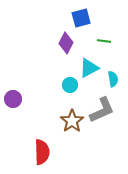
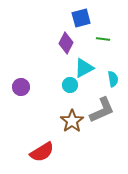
green line: moved 1 px left, 2 px up
cyan triangle: moved 5 px left
purple circle: moved 8 px right, 12 px up
red semicircle: rotated 60 degrees clockwise
